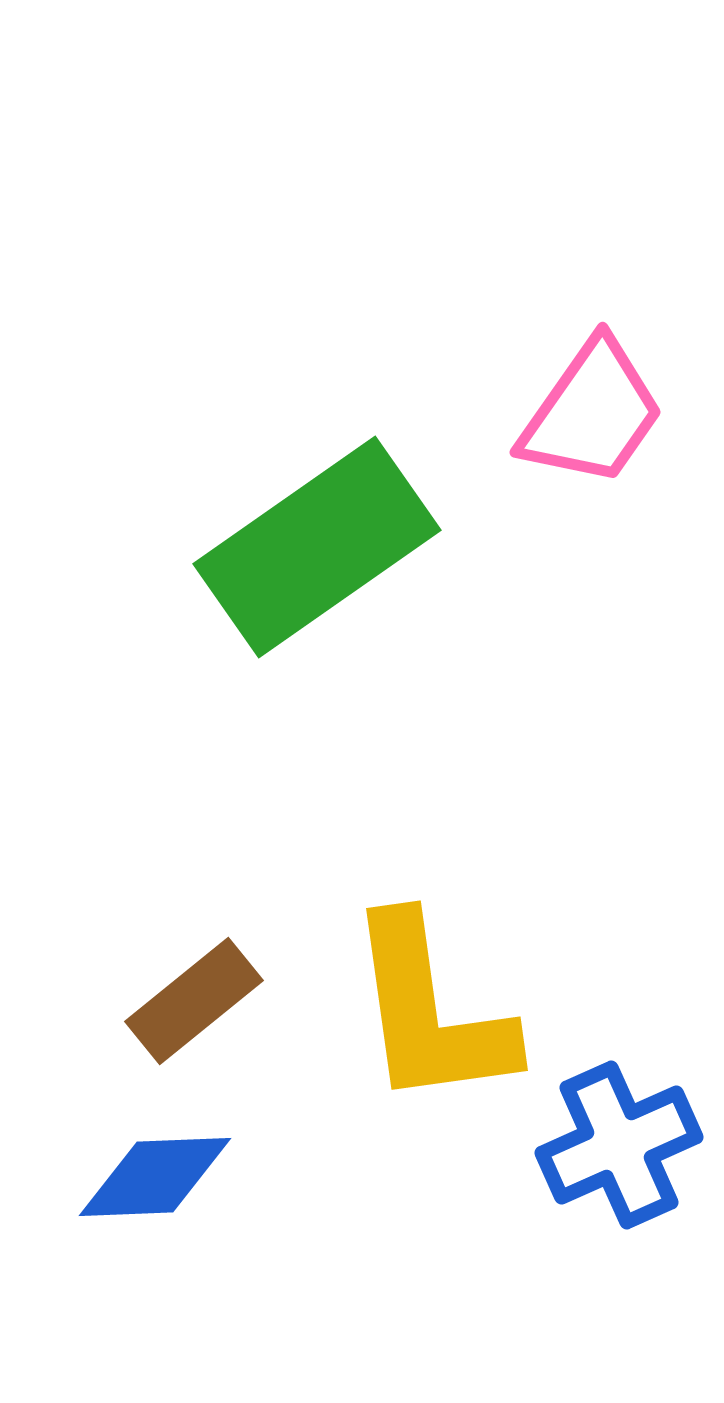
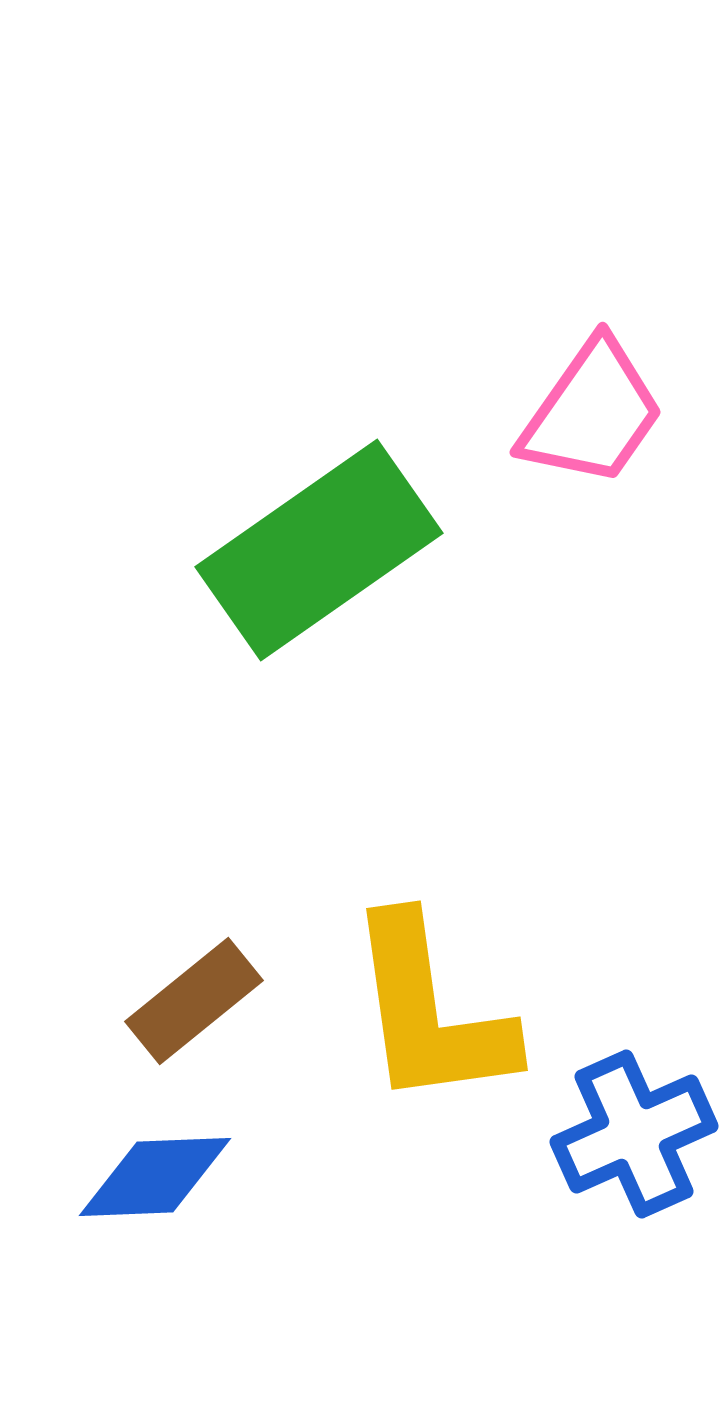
green rectangle: moved 2 px right, 3 px down
blue cross: moved 15 px right, 11 px up
